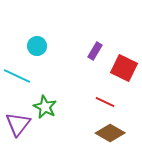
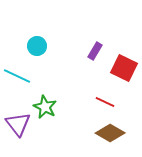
purple triangle: rotated 16 degrees counterclockwise
